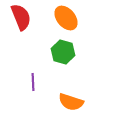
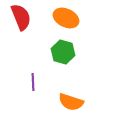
orange ellipse: rotated 25 degrees counterclockwise
